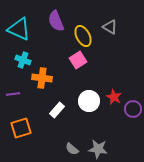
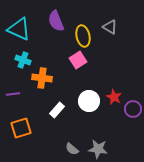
yellow ellipse: rotated 15 degrees clockwise
